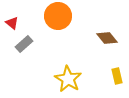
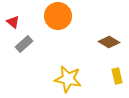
red triangle: moved 1 px right, 1 px up
brown diamond: moved 2 px right, 4 px down; rotated 20 degrees counterclockwise
yellow star: rotated 20 degrees counterclockwise
